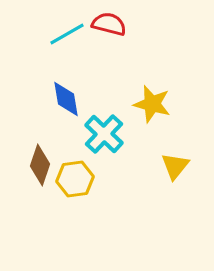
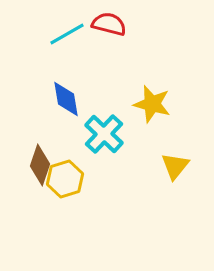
yellow hexagon: moved 10 px left; rotated 9 degrees counterclockwise
